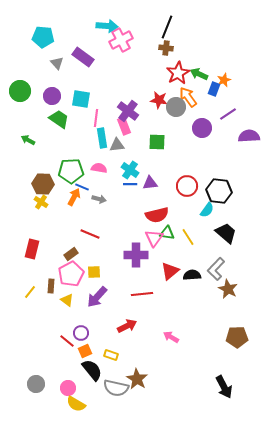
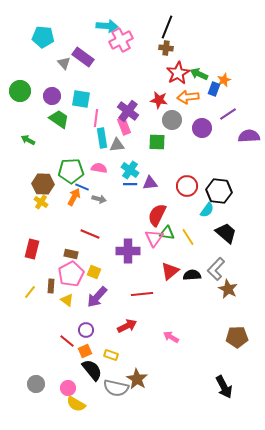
gray triangle at (57, 63): moved 7 px right
orange arrow at (188, 97): rotated 60 degrees counterclockwise
gray circle at (176, 107): moved 4 px left, 13 px down
red semicircle at (157, 215): rotated 130 degrees clockwise
brown rectangle at (71, 254): rotated 48 degrees clockwise
purple cross at (136, 255): moved 8 px left, 4 px up
yellow square at (94, 272): rotated 24 degrees clockwise
purple circle at (81, 333): moved 5 px right, 3 px up
